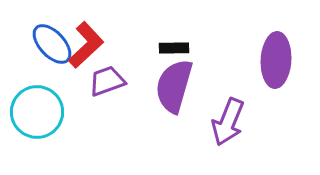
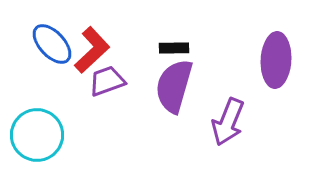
red L-shape: moved 6 px right, 5 px down
cyan circle: moved 23 px down
